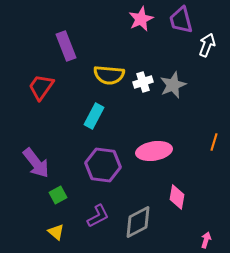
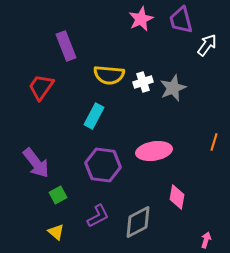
white arrow: rotated 15 degrees clockwise
gray star: moved 3 px down
